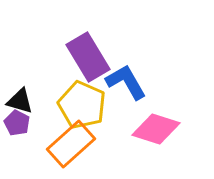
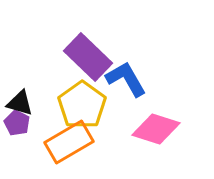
purple rectangle: rotated 15 degrees counterclockwise
blue L-shape: moved 3 px up
black triangle: moved 2 px down
yellow pentagon: rotated 12 degrees clockwise
orange rectangle: moved 2 px left, 2 px up; rotated 12 degrees clockwise
